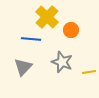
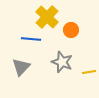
gray triangle: moved 2 px left
